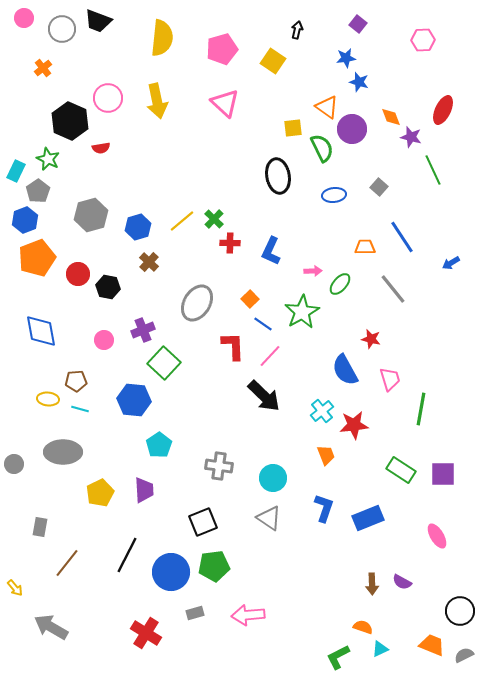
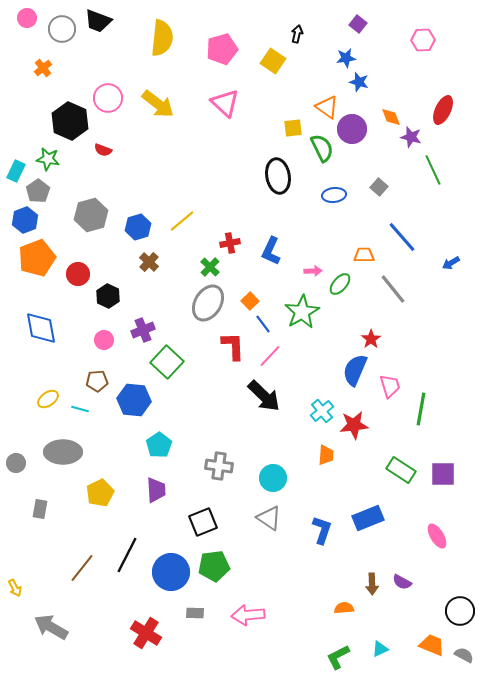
pink circle at (24, 18): moved 3 px right
black arrow at (297, 30): moved 4 px down
yellow arrow at (157, 101): moved 1 px right, 3 px down; rotated 40 degrees counterclockwise
red semicircle at (101, 148): moved 2 px right, 2 px down; rotated 30 degrees clockwise
green star at (48, 159): rotated 15 degrees counterclockwise
green cross at (214, 219): moved 4 px left, 48 px down
blue line at (402, 237): rotated 8 degrees counterclockwise
red cross at (230, 243): rotated 12 degrees counterclockwise
orange trapezoid at (365, 247): moved 1 px left, 8 px down
black hexagon at (108, 287): moved 9 px down; rotated 15 degrees clockwise
orange square at (250, 299): moved 2 px down
gray ellipse at (197, 303): moved 11 px right
blue line at (263, 324): rotated 18 degrees clockwise
blue diamond at (41, 331): moved 3 px up
red star at (371, 339): rotated 24 degrees clockwise
green square at (164, 363): moved 3 px right, 1 px up
blue semicircle at (345, 370): moved 10 px right; rotated 52 degrees clockwise
pink trapezoid at (390, 379): moved 7 px down
brown pentagon at (76, 381): moved 21 px right
yellow ellipse at (48, 399): rotated 40 degrees counterclockwise
orange trapezoid at (326, 455): rotated 25 degrees clockwise
gray circle at (14, 464): moved 2 px right, 1 px up
purple trapezoid at (144, 490): moved 12 px right
blue L-shape at (324, 508): moved 2 px left, 22 px down
gray rectangle at (40, 527): moved 18 px up
brown line at (67, 563): moved 15 px right, 5 px down
yellow arrow at (15, 588): rotated 12 degrees clockwise
gray rectangle at (195, 613): rotated 18 degrees clockwise
orange semicircle at (363, 627): moved 19 px left, 19 px up; rotated 24 degrees counterclockwise
gray semicircle at (464, 655): rotated 54 degrees clockwise
